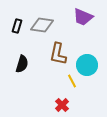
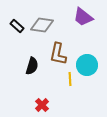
purple trapezoid: rotated 15 degrees clockwise
black rectangle: rotated 64 degrees counterclockwise
black semicircle: moved 10 px right, 2 px down
yellow line: moved 2 px left, 2 px up; rotated 24 degrees clockwise
red cross: moved 20 px left
